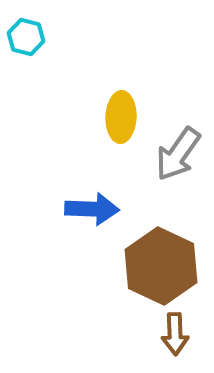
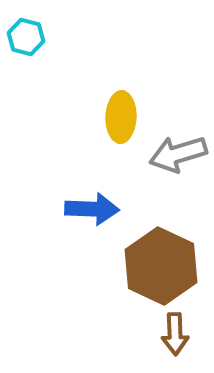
gray arrow: rotated 38 degrees clockwise
